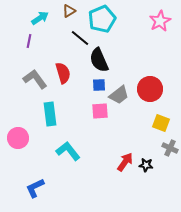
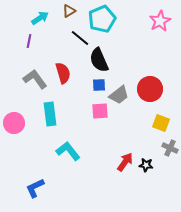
pink circle: moved 4 px left, 15 px up
